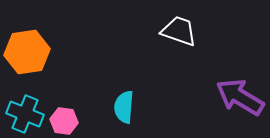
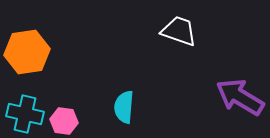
cyan cross: rotated 9 degrees counterclockwise
